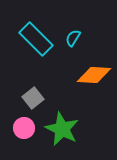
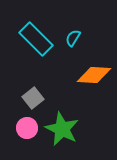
pink circle: moved 3 px right
